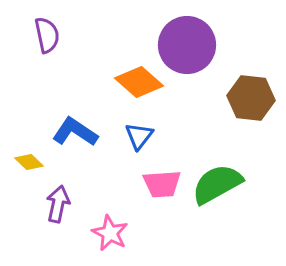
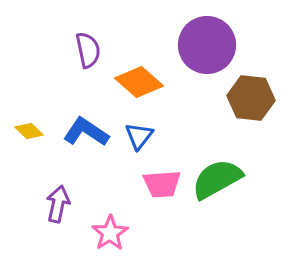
purple semicircle: moved 41 px right, 15 px down
purple circle: moved 20 px right
blue L-shape: moved 11 px right
yellow diamond: moved 31 px up
green semicircle: moved 5 px up
pink star: rotated 12 degrees clockwise
